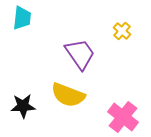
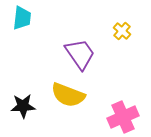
pink cross: rotated 28 degrees clockwise
